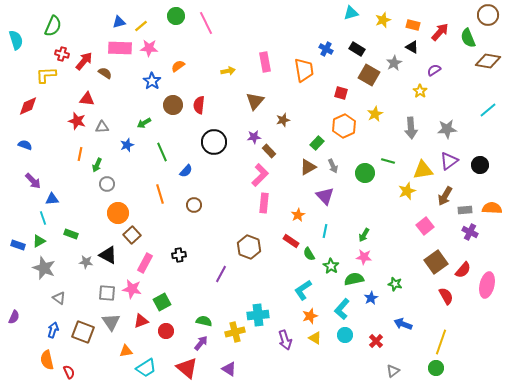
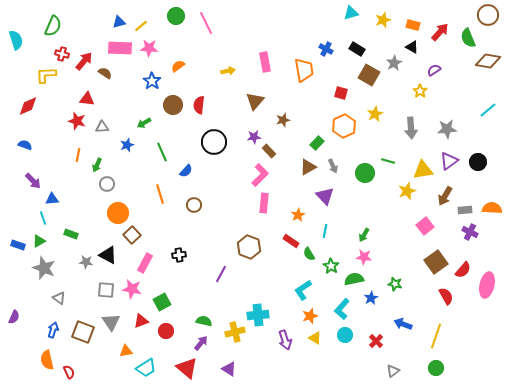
orange line at (80, 154): moved 2 px left, 1 px down
black circle at (480, 165): moved 2 px left, 3 px up
gray square at (107, 293): moved 1 px left, 3 px up
yellow line at (441, 342): moved 5 px left, 6 px up
